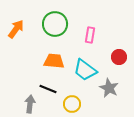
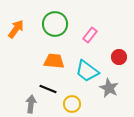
pink rectangle: rotated 28 degrees clockwise
cyan trapezoid: moved 2 px right, 1 px down
gray arrow: moved 1 px right
